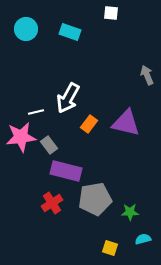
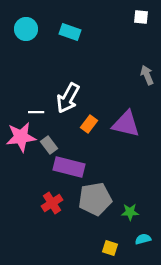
white square: moved 30 px right, 4 px down
white line: rotated 14 degrees clockwise
purple triangle: moved 1 px down
purple rectangle: moved 3 px right, 4 px up
